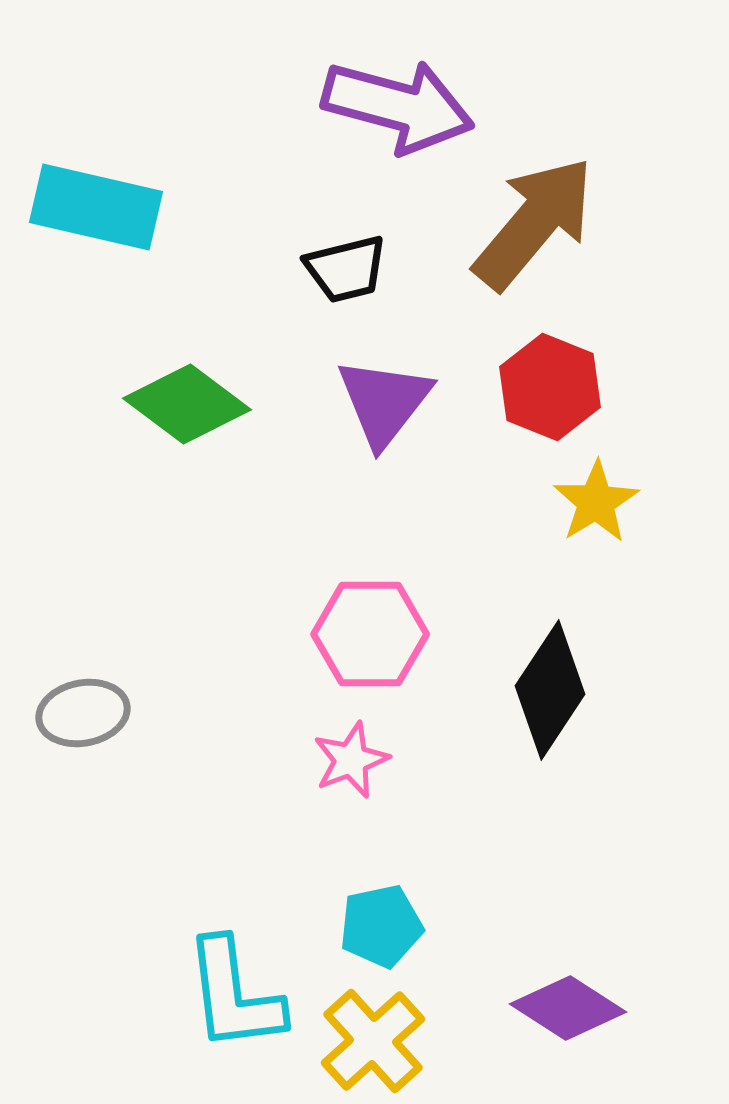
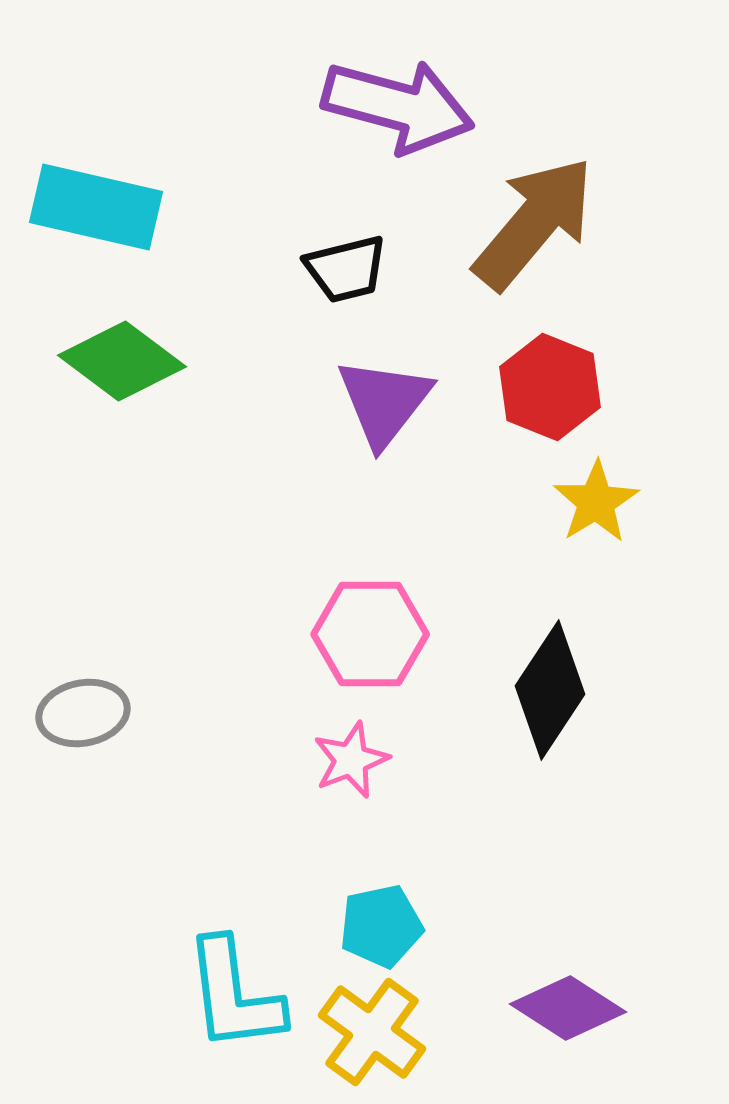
green diamond: moved 65 px left, 43 px up
yellow cross: moved 1 px left, 9 px up; rotated 12 degrees counterclockwise
